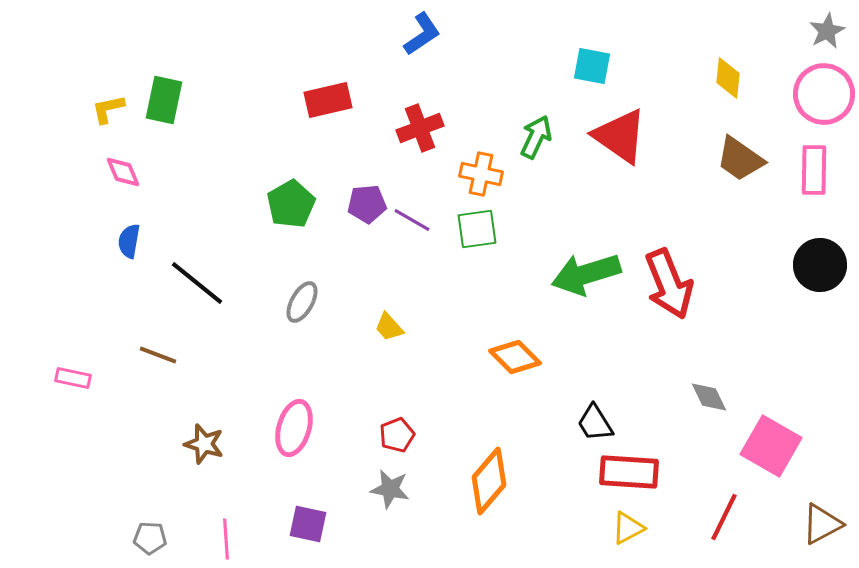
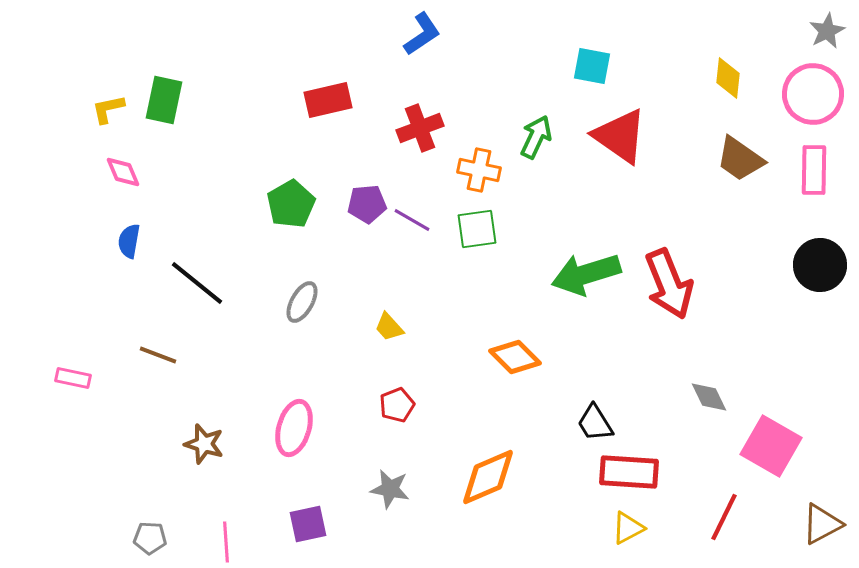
pink circle at (824, 94): moved 11 px left
orange cross at (481, 174): moved 2 px left, 4 px up
red pentagon at (397, 435): moved 30 px up
orange diamond at (489, 481): moved 1 px left, 4 px up; rotated 26 degrees clockwise
purple square at (308, 524): rotated 24 degrees counterclockwise
pink line at (226, 539): moved 3 px down
